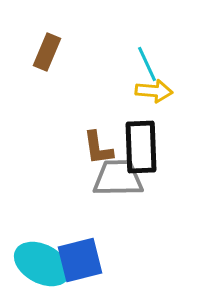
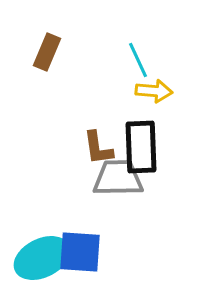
cyan line: moved 9 px left, 4 px up
blue square: moved 8 px up; rotated 18 degrees clockwise
cyan ellipse: moved 6 px up; rotated 54 degrees counterclockwise
